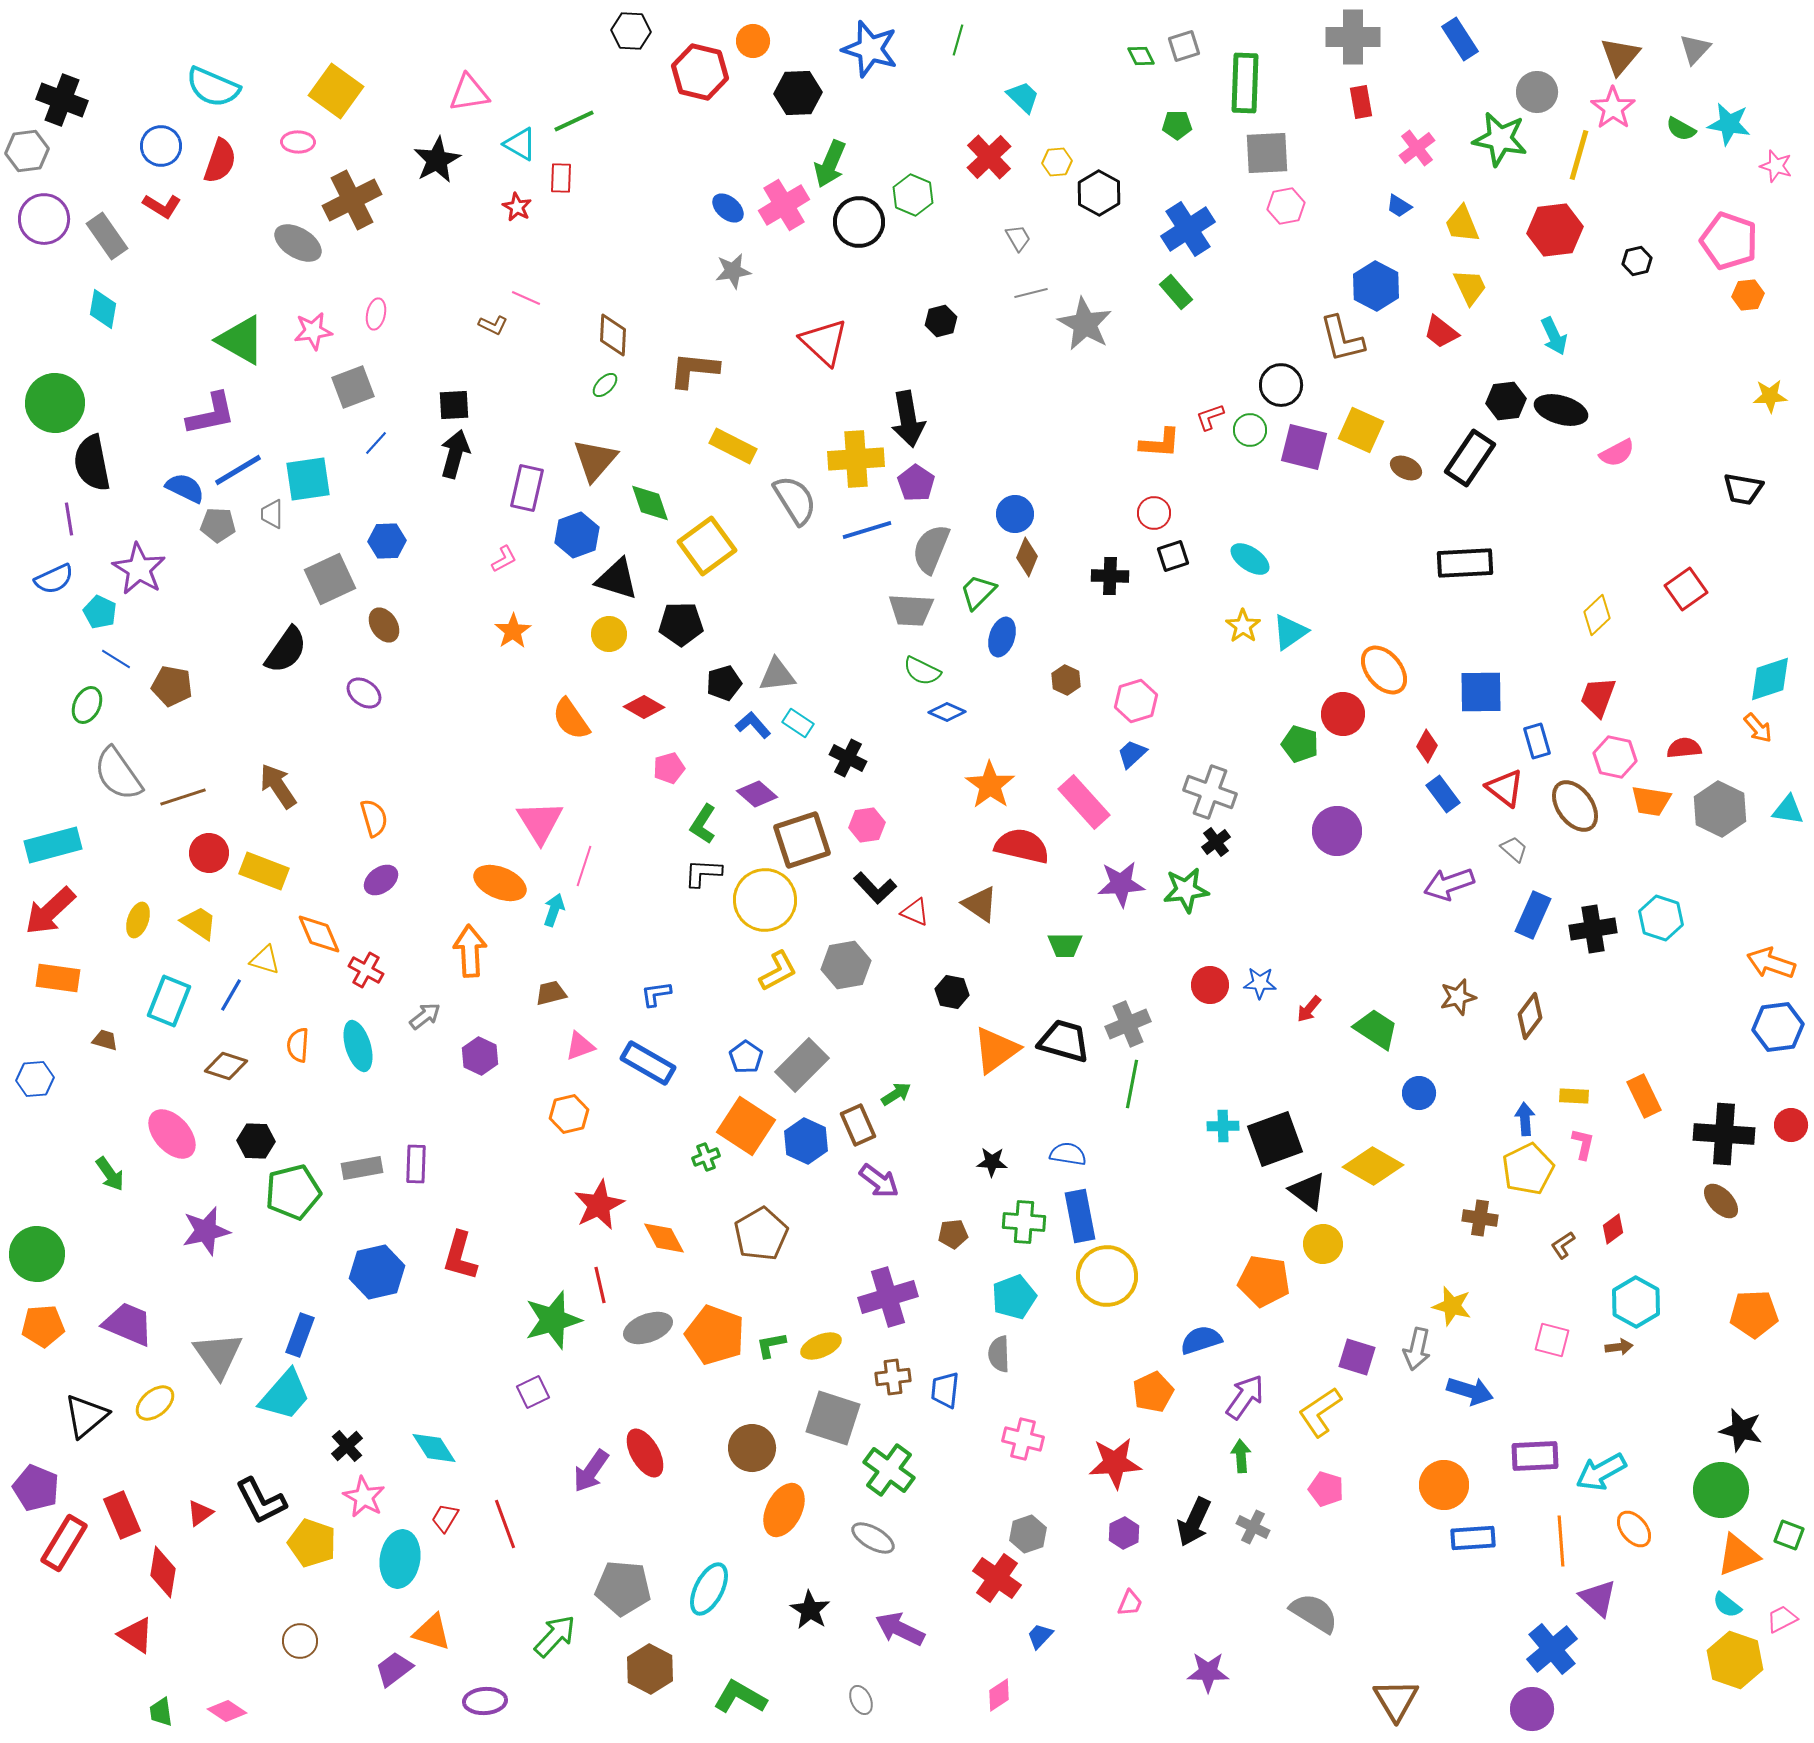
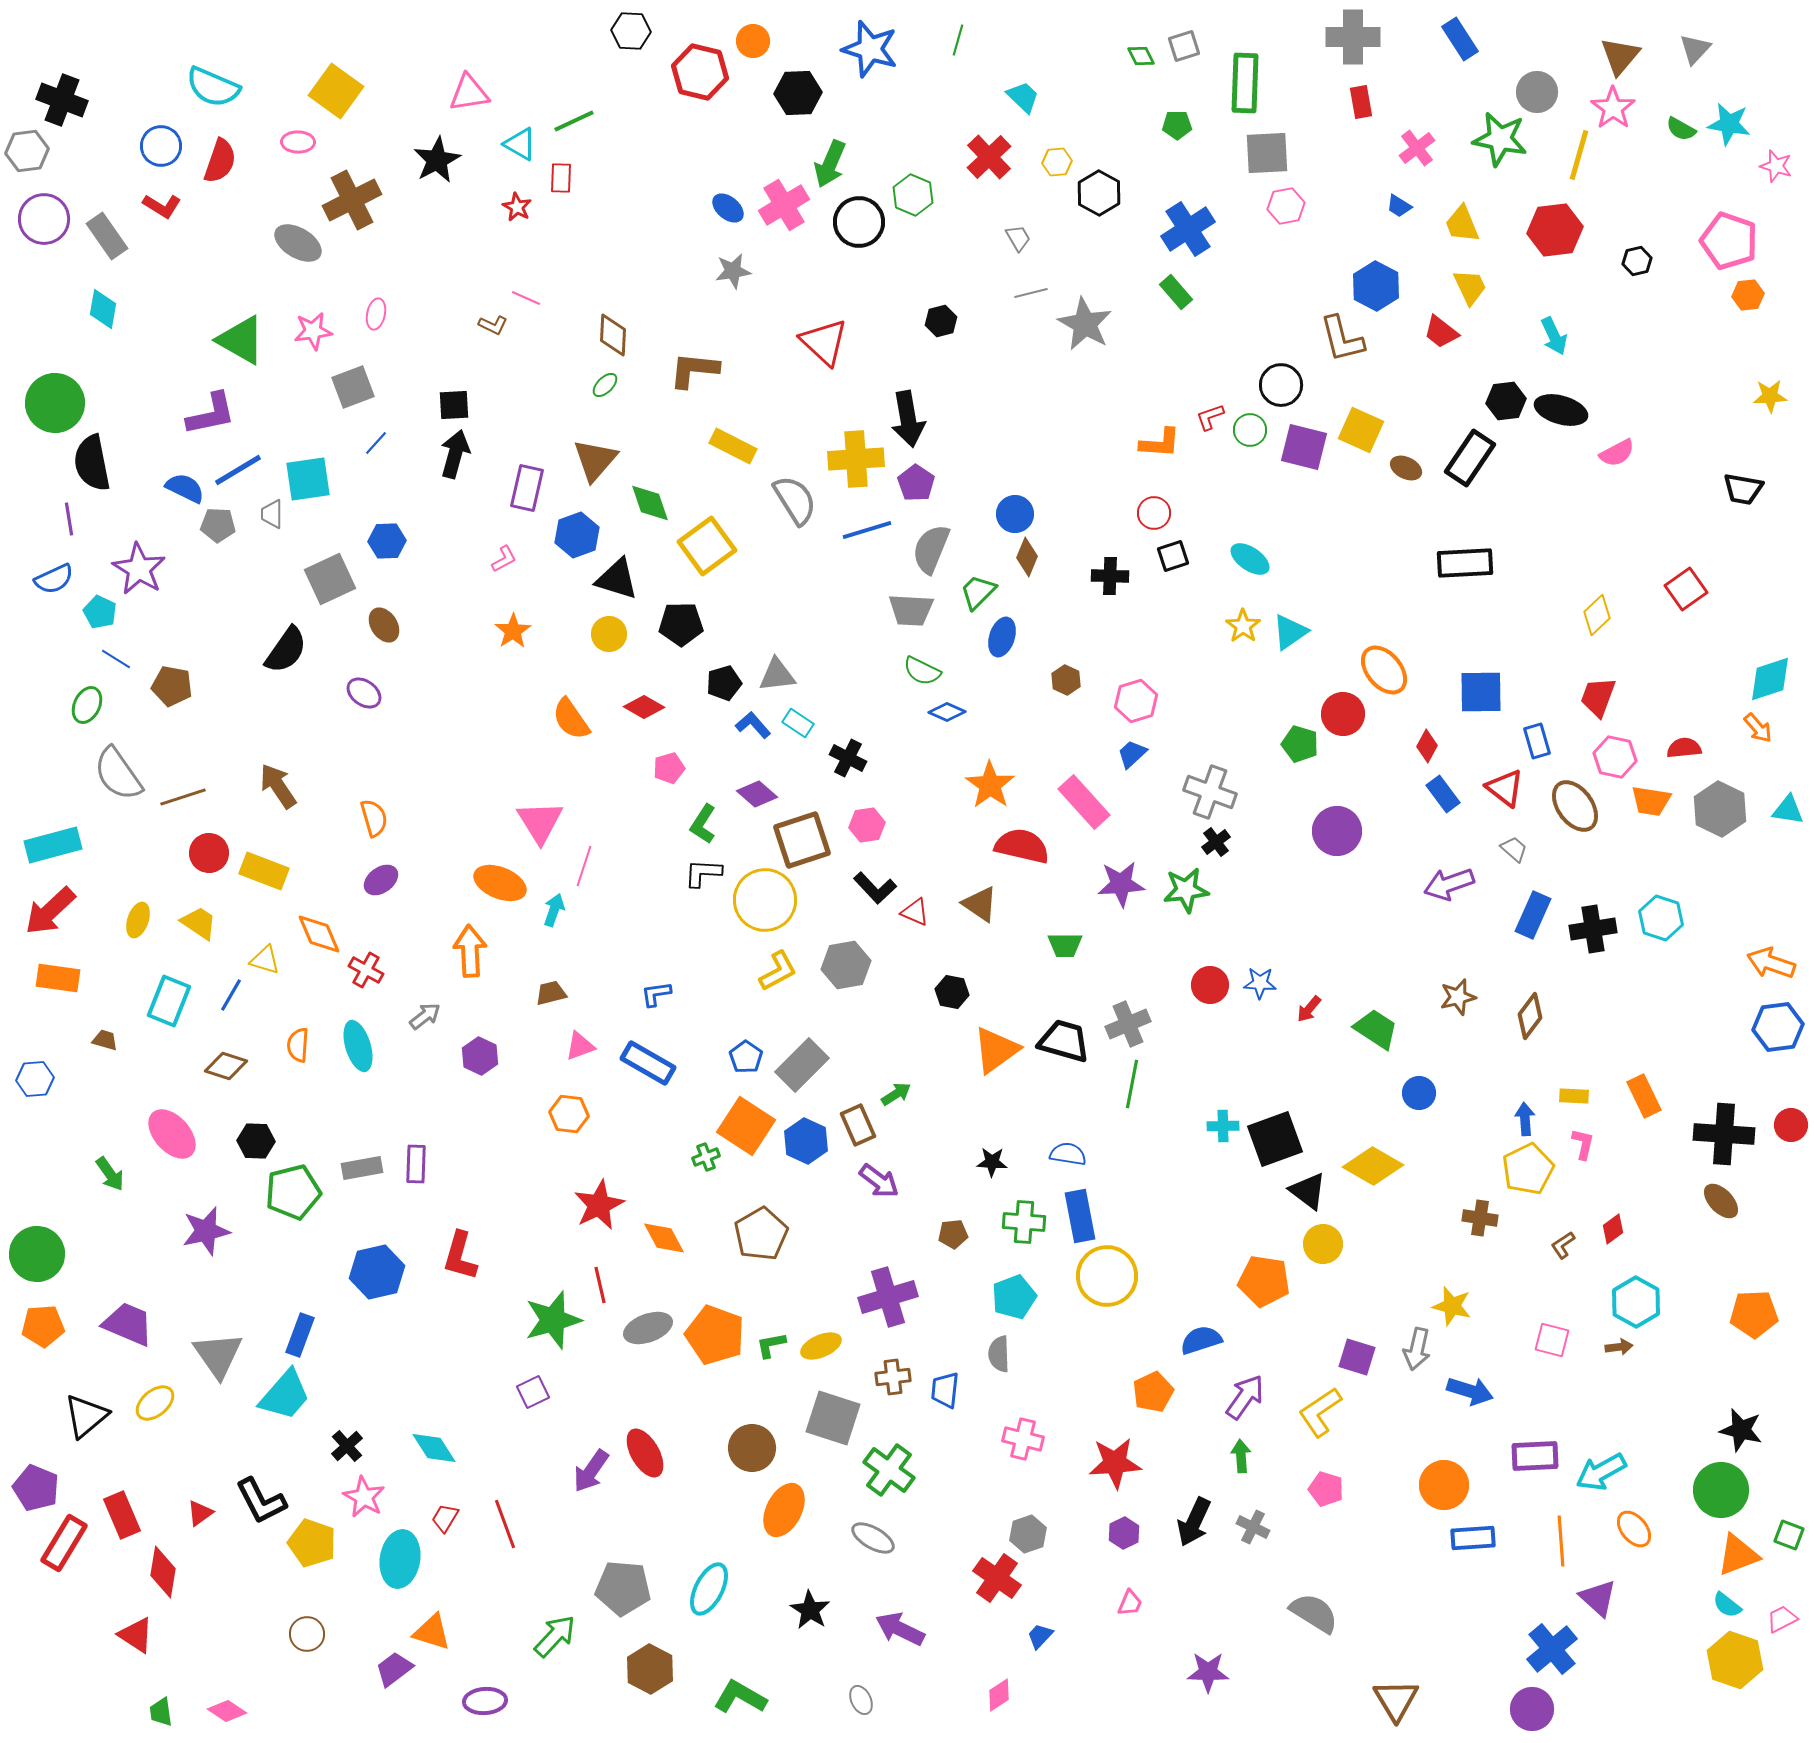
orange hexagon at (569, 1114): rotated 21 degrees clockwise
brown circle at (300, 1641): moved 7 px right, 7 px up
